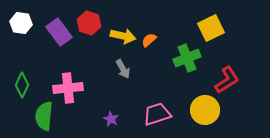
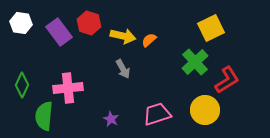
green cross: moved 8 px right, 4 px down; rotated 20 degrees counterclockwise
